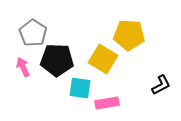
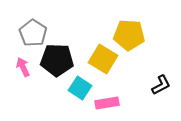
cyan square: rotated 25 degrees clockwise
